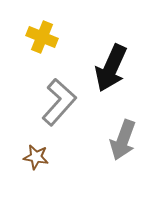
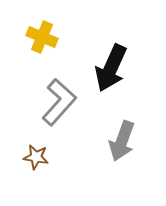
gray arrow: moved 1 px left, 1 px down
